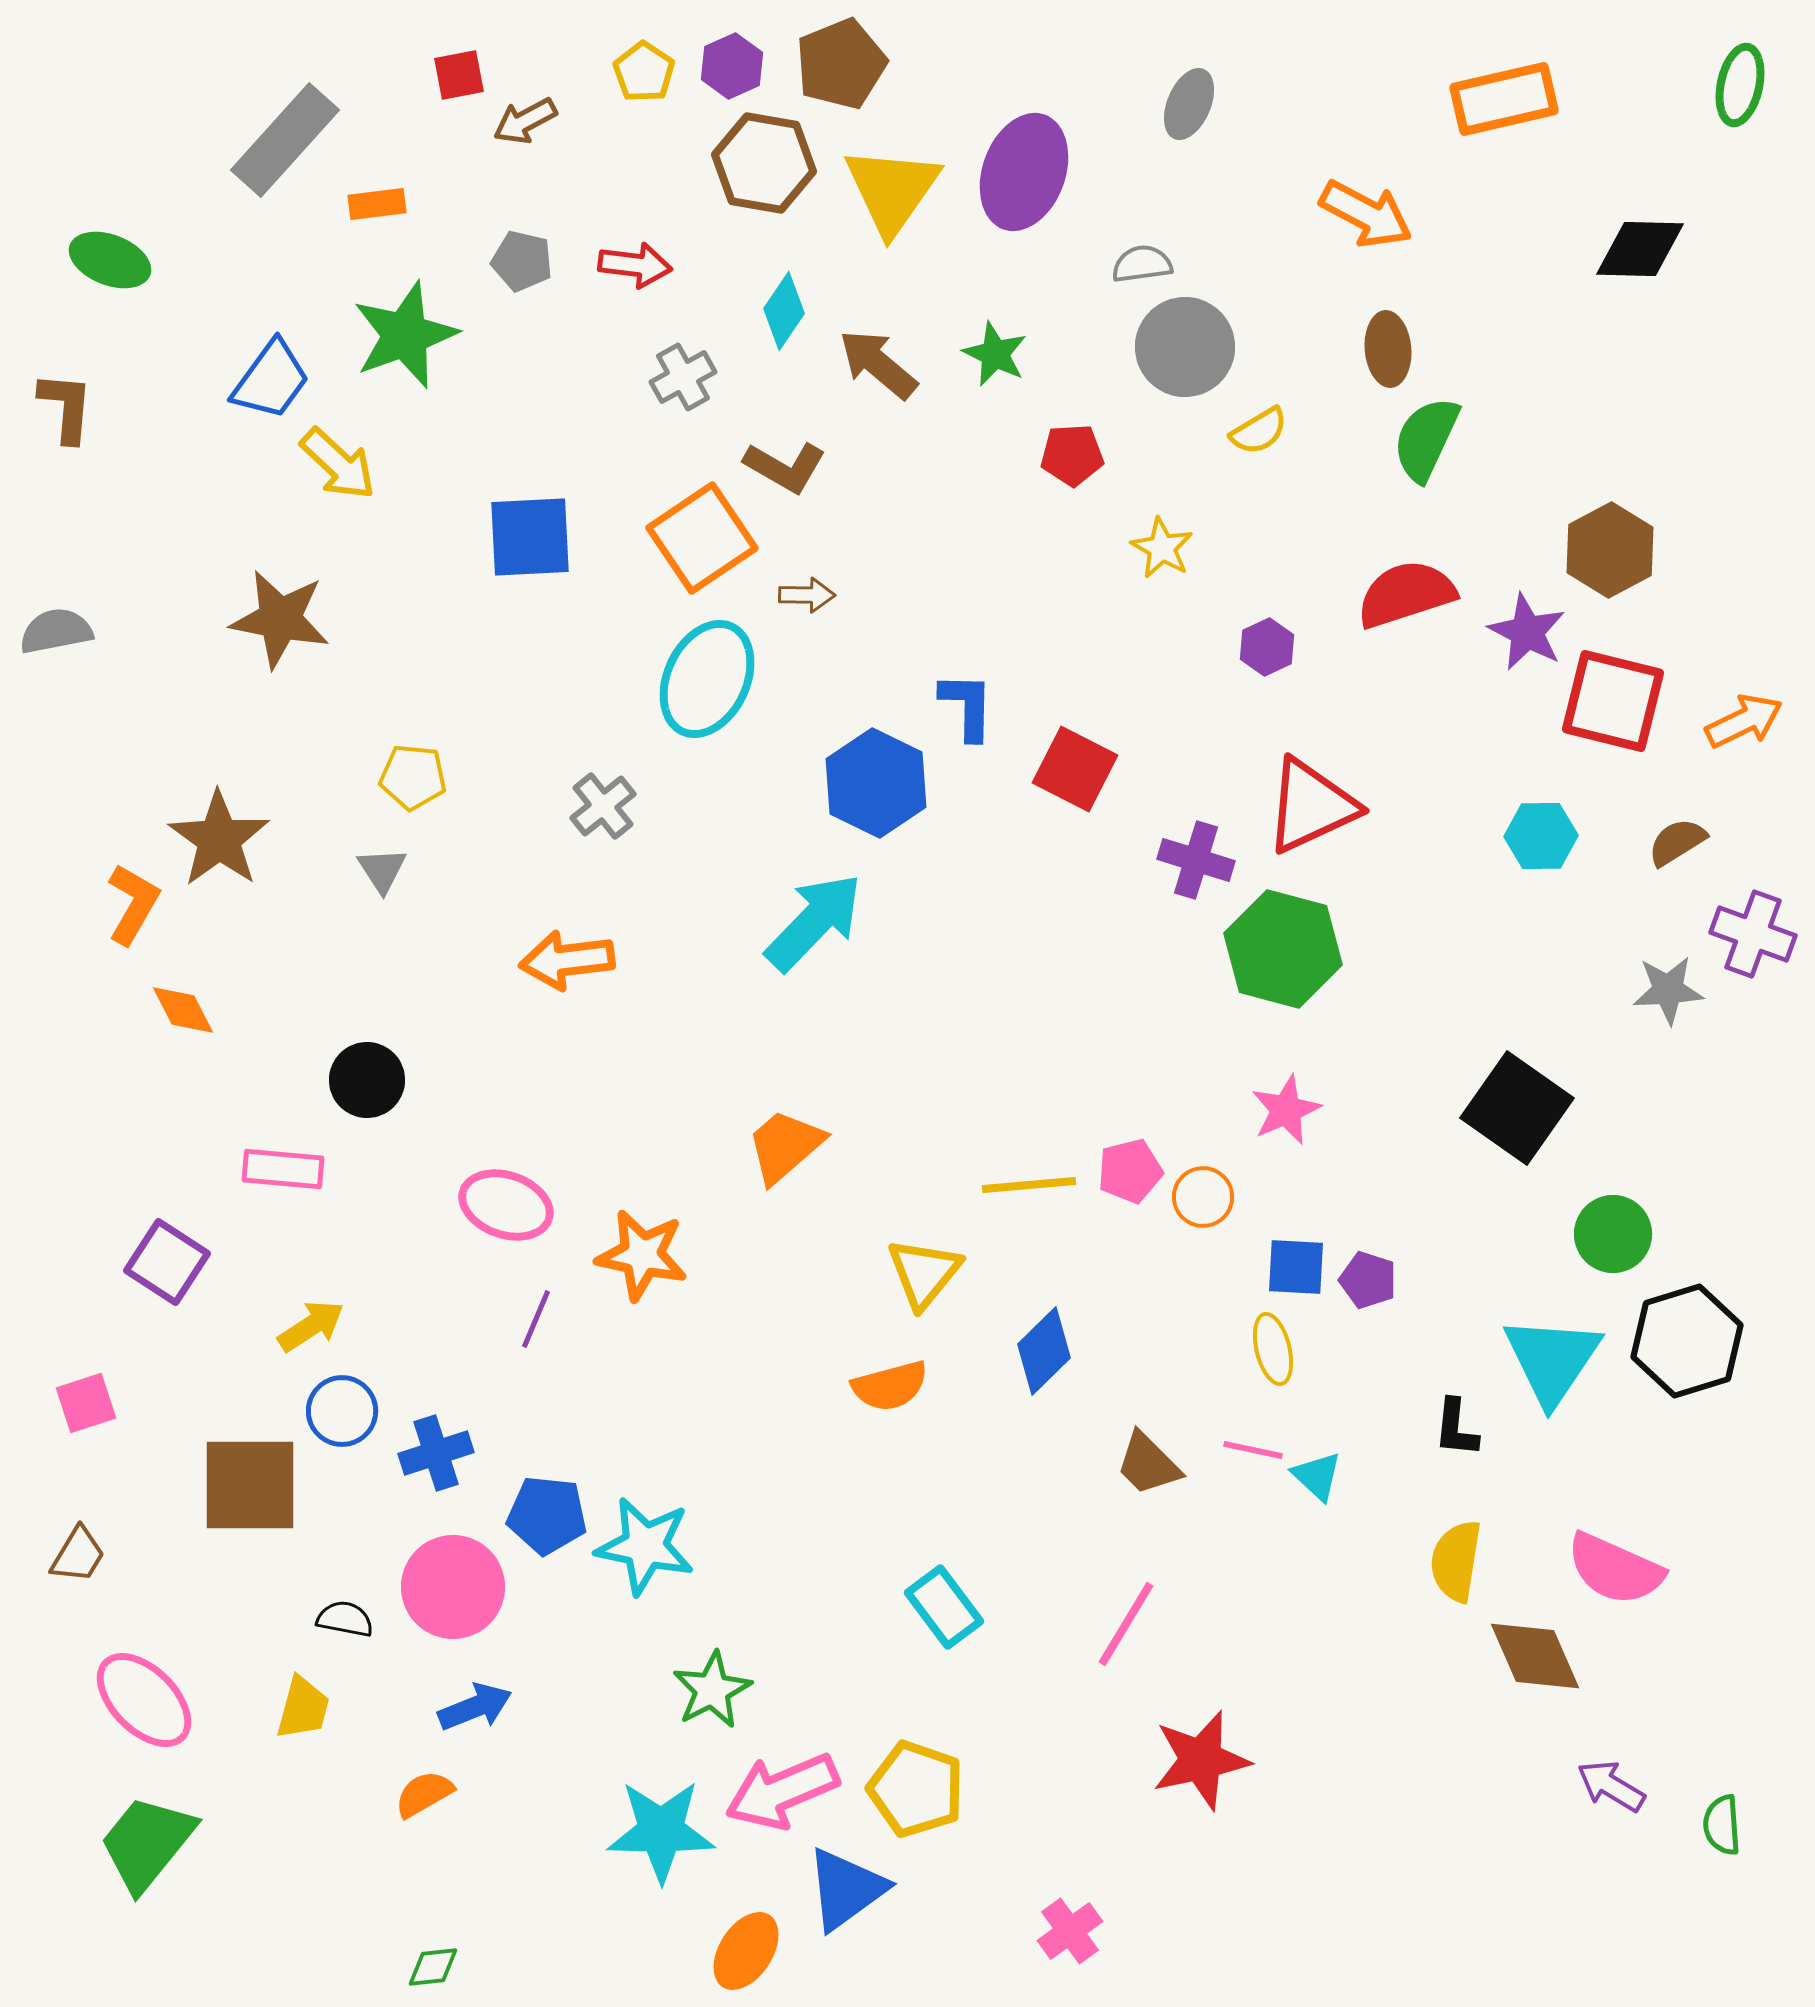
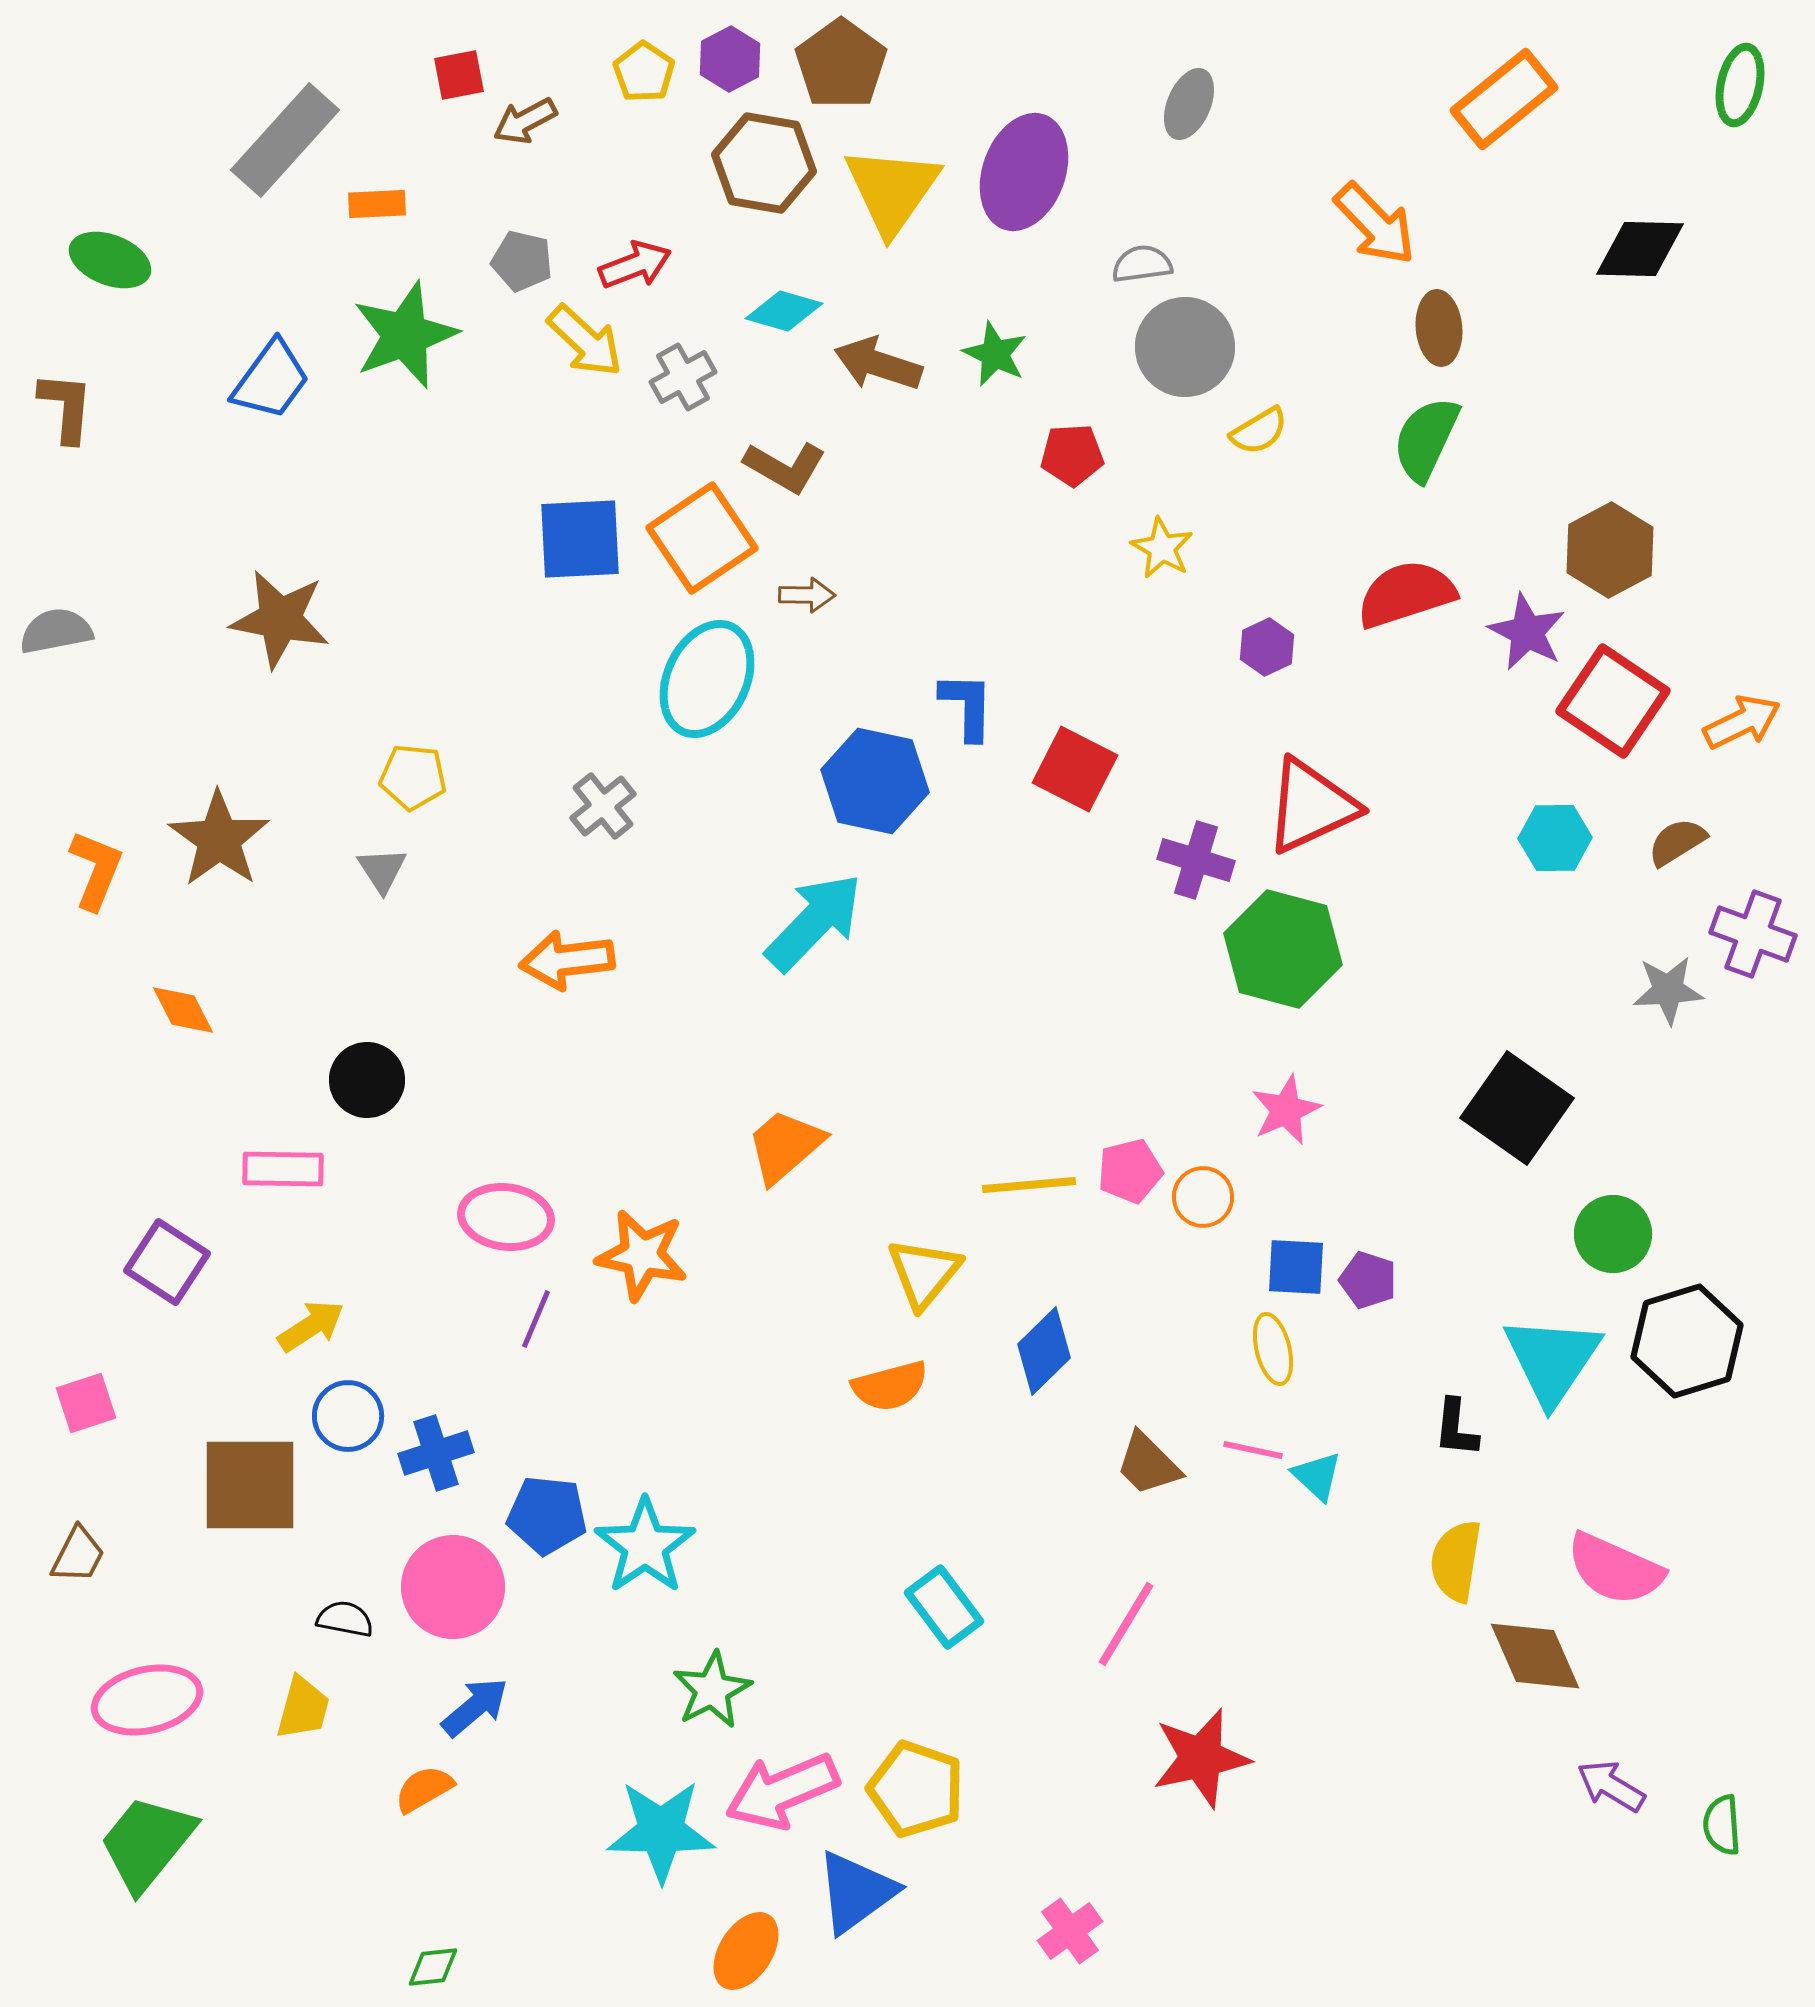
brown pentagon at (841, 64): rotated 14 degrees counterclockwise
purple hexagon at (732, 66): moved 2 px left, 7 px up; rotated 4 degrees counterclockwise
orange rectangle at (1504, 99): rotated 26 degrees counterclockwise
orange rectangle at (377, 204): rotated 4 degrees clockwise
orange arrow at (1366, 214): moved 9 px right, 10 px down; rotated 18 degrees clockwise
red arrow at (635, 265): rotated 28 degrees counterclockwise
cyan diamond at (784, 311): rotated 72 degrees clockwise
brown ellipse at (1388, 349): moved 51 px right, 21 px up
brown arrow at (878, 364): rotated 22 degrees counterclockwise
yellow arrow at (338, 464): moved 247 px right, 123 px up
blue square at (530, 537): moved 50 px right, 2 px down
red square at (1613, 701): rotated 20 degrees clockwise
orange arrow at (1744, 721): moved 2 px left, 1 px down
blue hexagon at (876, 783): moved 1 px left, 2 px up; rotated 14 degrees counterclockwise
cyan hexagon at (1541, 836): moved 14 px right, 2 px down
orange L-shape at (133, 904): moved 37 px left, 34 px up; rotated 8 degrees counterclockwise
pink rectangle at (283, 1169): rotated 4 degrees counterclockwise
pink ellipse at (506, 1205): moved 12 px down; rotated 12 degrees counterclockwise
blue circle at (342, 1411): moved 6 px right, 5 px down
cyan star at (645, 1546): rotated 26 degrees clockwise
brown trapezoid at (78, 1555): rotated 4 degrees counterclockwise
pink ellipse at (144, 1700): moved 3 px right; rotated 58 degrees counterclockwise
blue arrow at (475, 1707): rotated 18 degrees counterclockwise
red star at (1201, 1760): moved 2 px up
orange semicircle at (424, 1794): moved 5 px up
blue triangle at (846, 1889): moved 10 px right, 3 px down
